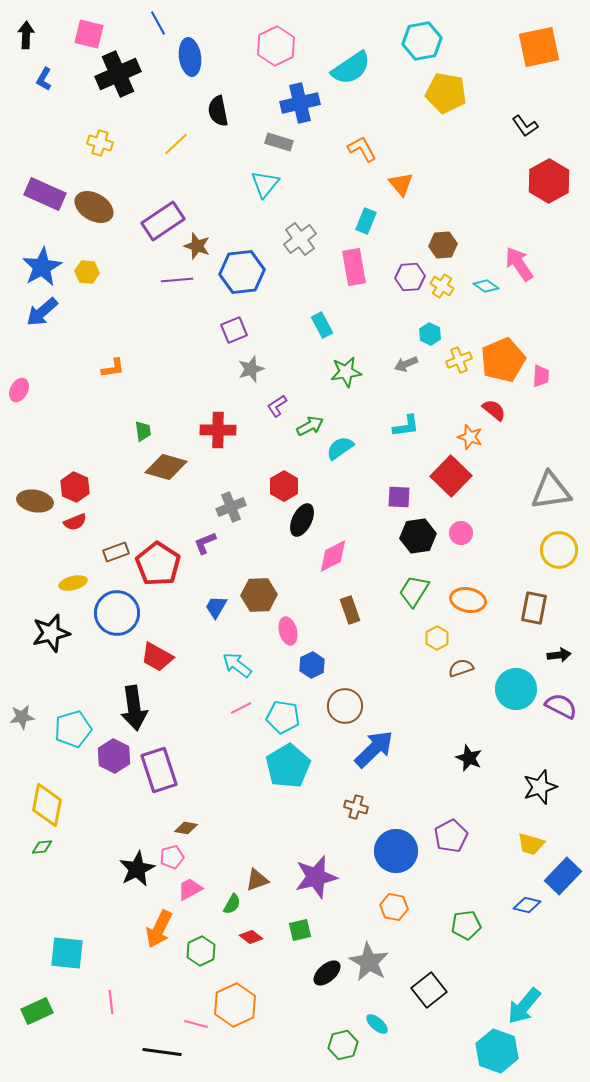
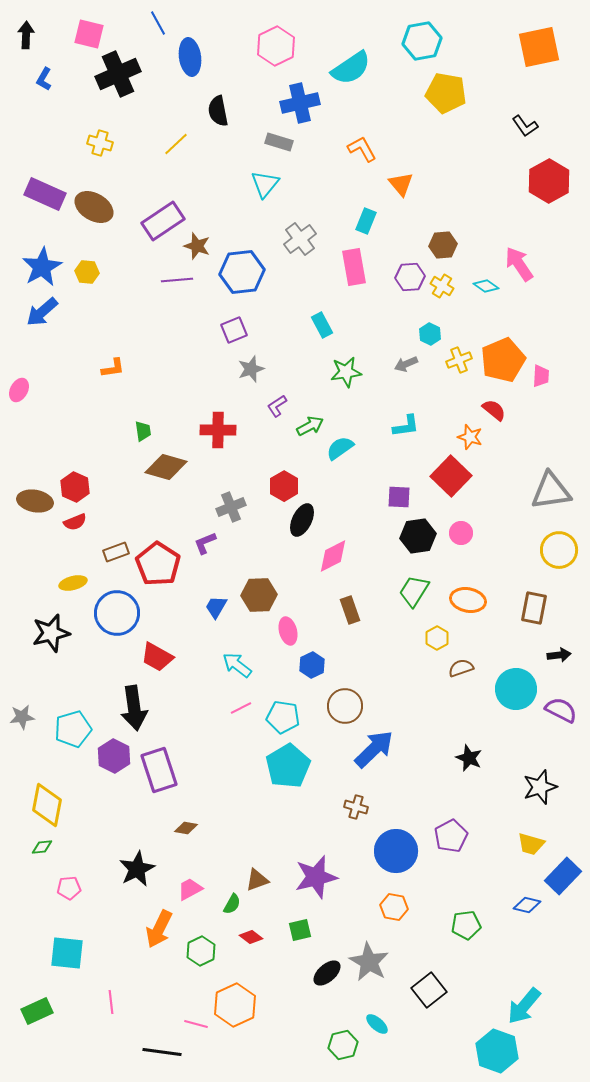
purple semicircle at (561, 706): moved 4 px down
pink pentagon at (172, 857): moved 103 px left, 31 px down; rotated 10 degrees clockwise
